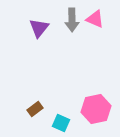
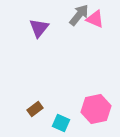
gray arrow: moved 7 px right, 5 px up; rotated 140 degrees counterclockwise
